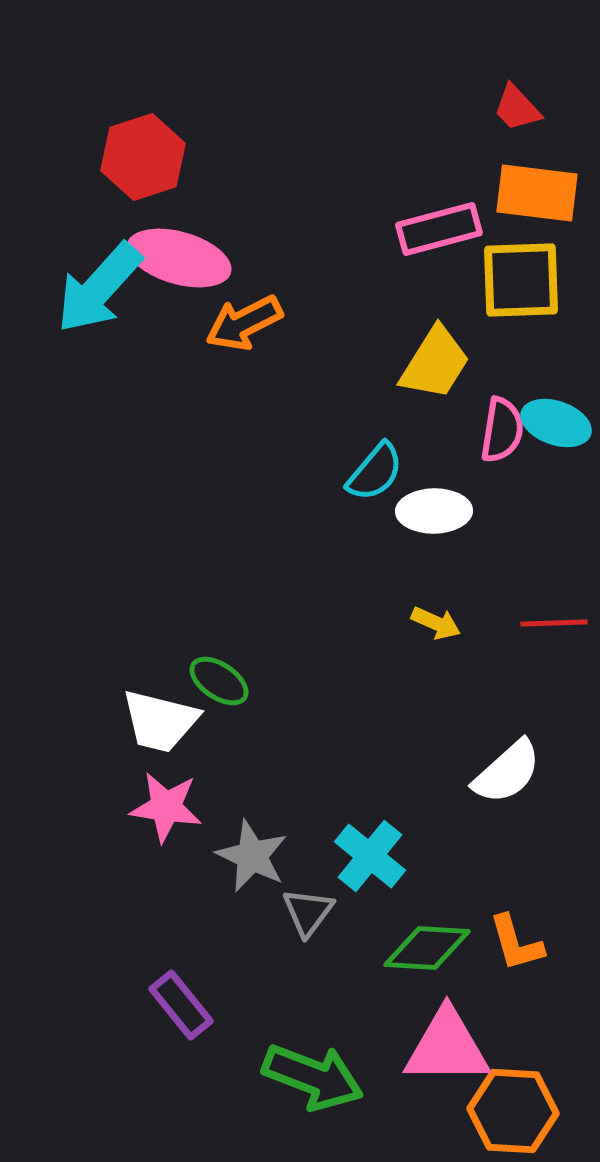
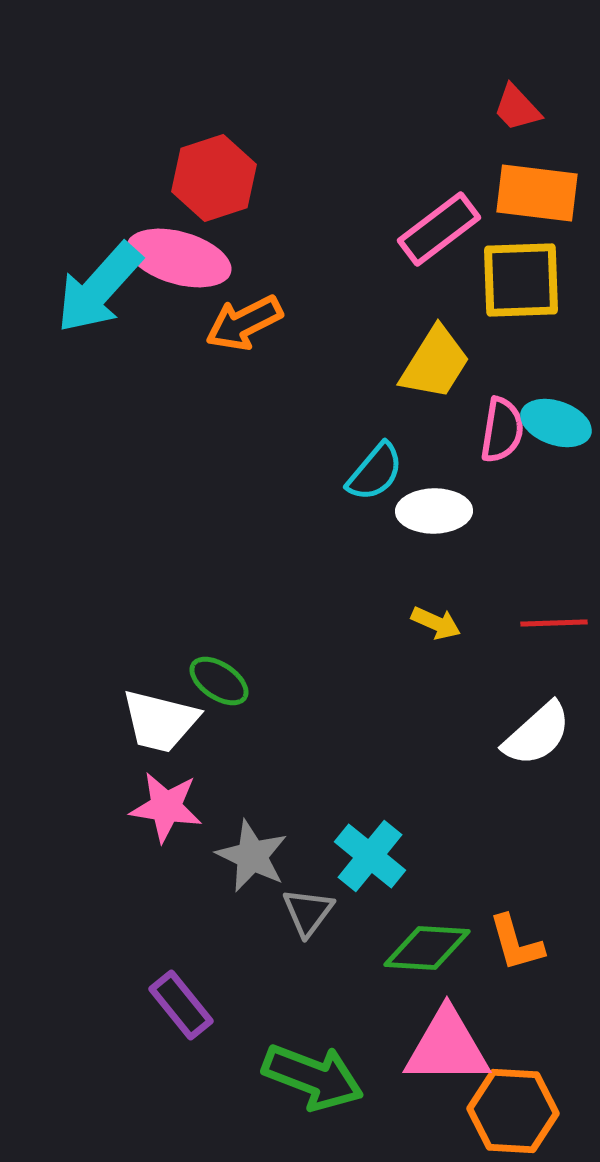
red hexagon: moved 71 px right, 21 px down
pink rectangle: rotated 22 degrees counterclockwise
white semicircle: moved 30 px right, 38 px up
